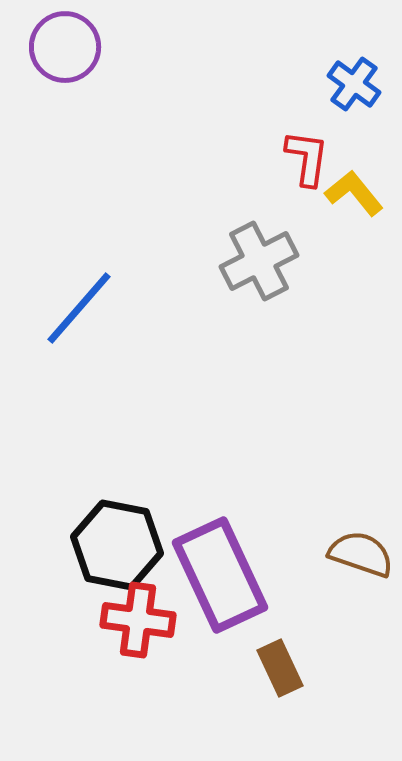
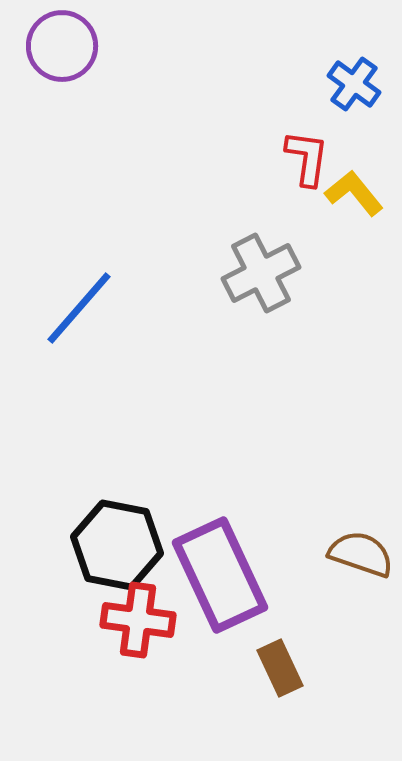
purple circle: moved 3 px left, 1 px up
gray cross: moved 2 px right, 12 px down
